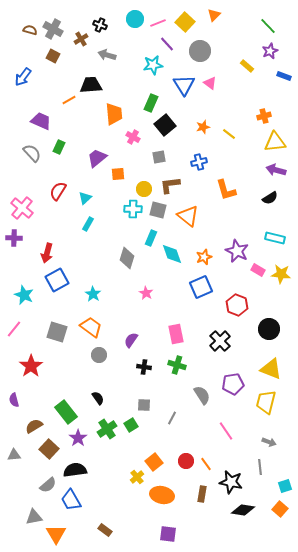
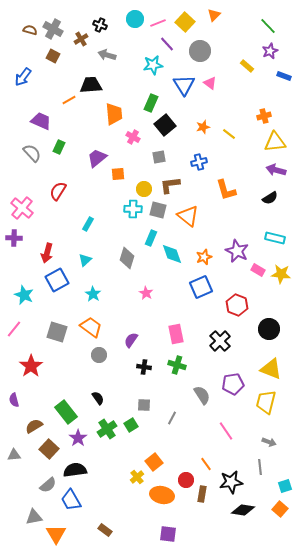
cyan triangle at (85, 198): moved 62 px down
red circle at (186, 461): moved 19 px down
black star at (231, 482): rotated 20 degrees counterclockwise
